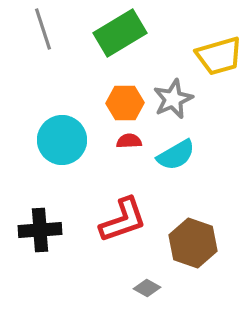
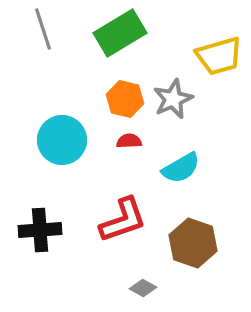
orange hexagon: moved 4 px up; rotated 15 degrees clockwise
cyan semicircle: moved 5 px right, 13 px down
gray diamond: moved 4 px left
